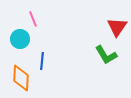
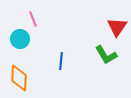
blue line: moved 19 px right
orange diamond: moved 2 px left
